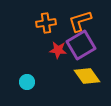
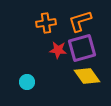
purple square: moved 1 px right, 3 px down; rotated 16 degrees clockwise
